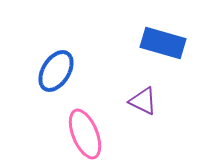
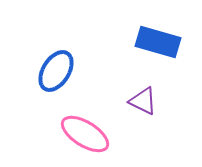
blue rectangle: moved 5 px left, 1 px up
pink ellipse: rotated 36 degrees counterclockwise
